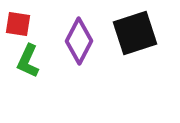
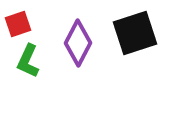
red square: rotated 28 degrees counterclockwise
purple diamond: moved 1 px left, 2 px down
